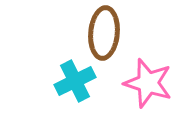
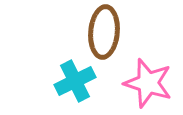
brown ellipse: moved 1 px up
